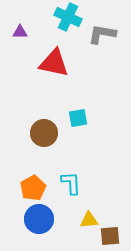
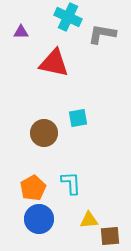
purple triangle: moved 1 px right
